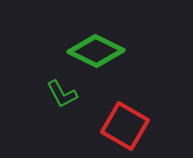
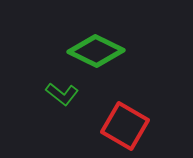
green L-shape: rotated 24 degrees counterclockwise
